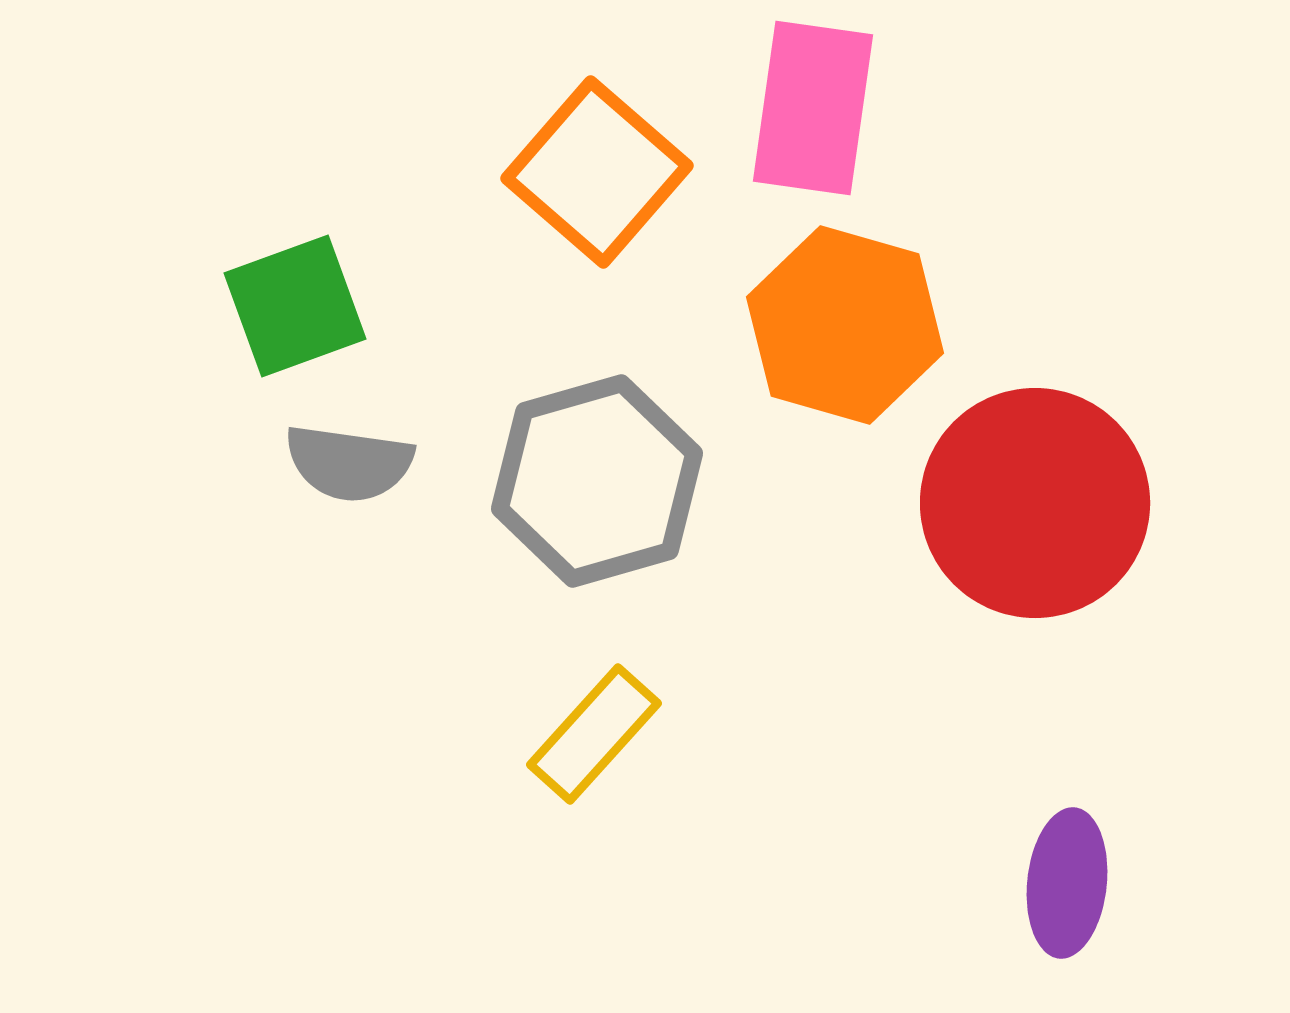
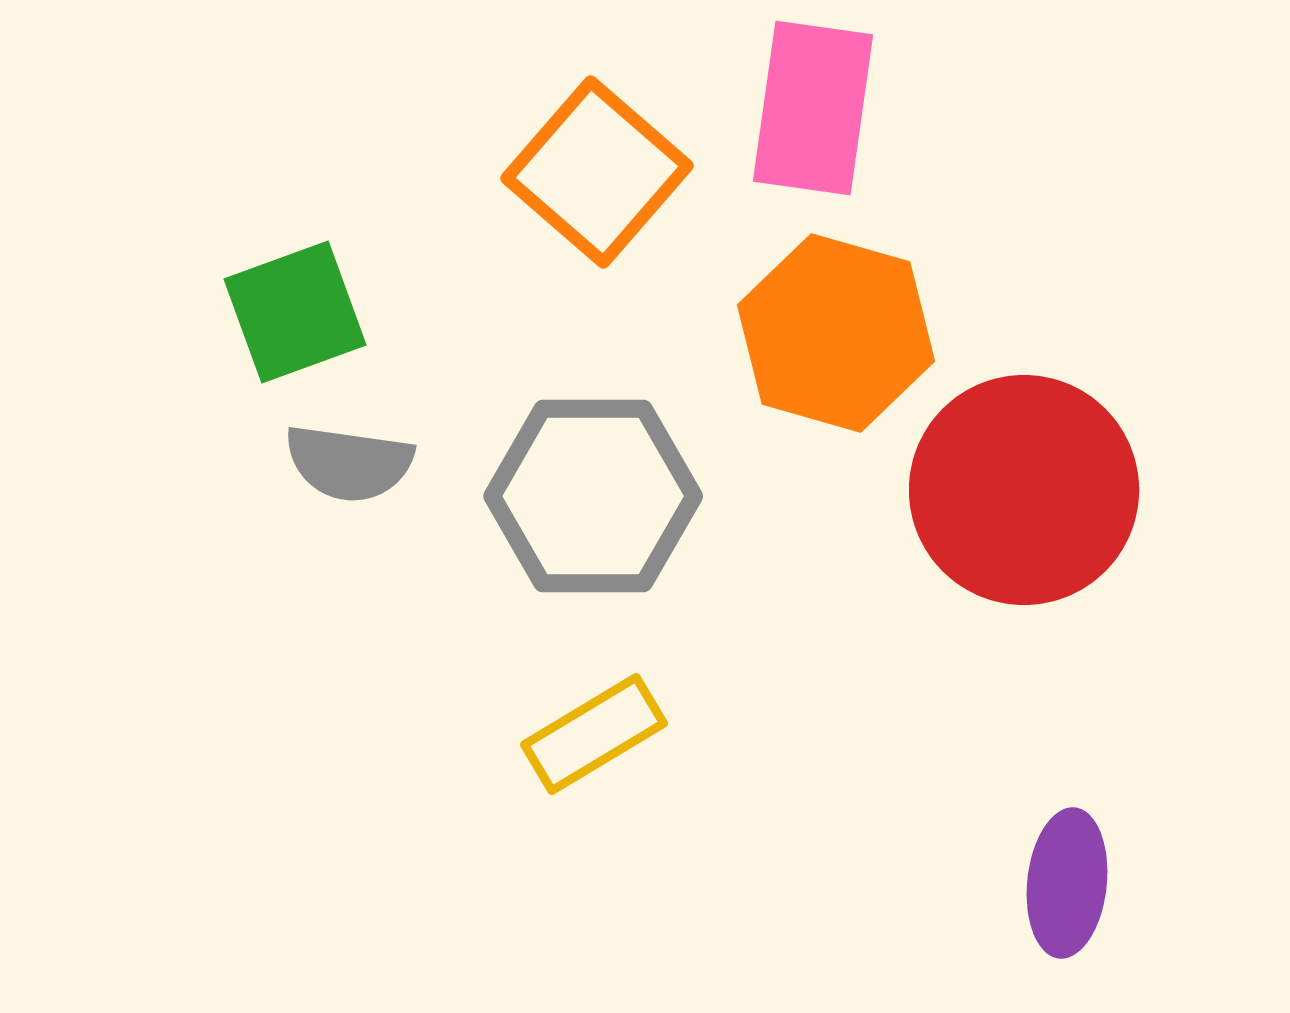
green square: moved 6 px down
orange hexagon: moved 9 px left, 8 px down
gray hexagon: moved 4 px left, 15 px down; rotated 16 degrees clockwise
red circle: moved 11 px left, 13 px up
yellow rectangle: rotated 17 degrees clockwise
